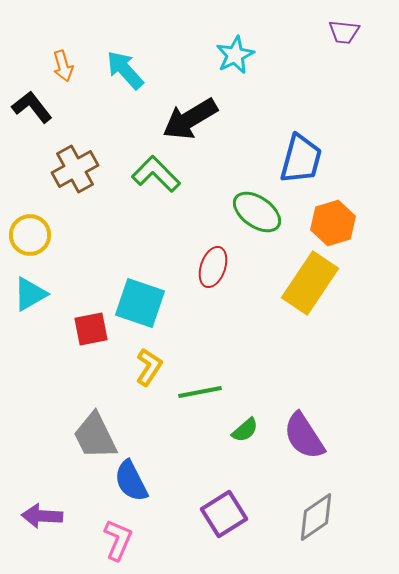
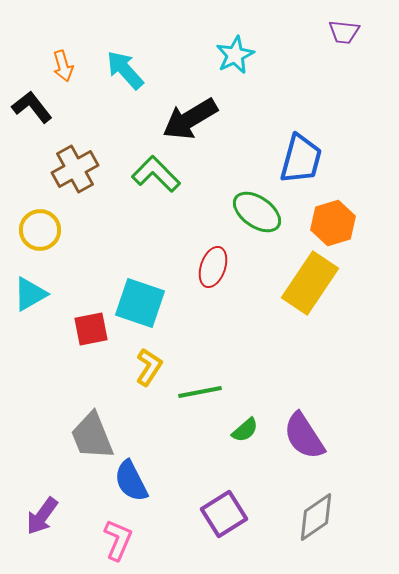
yellow circle: moved 10 px right, 5 px up
gray trapezoid: moved 3 px left; rotated 4 degrees clockwise
purple arrow: rotated 57 degrees counterclockwise
